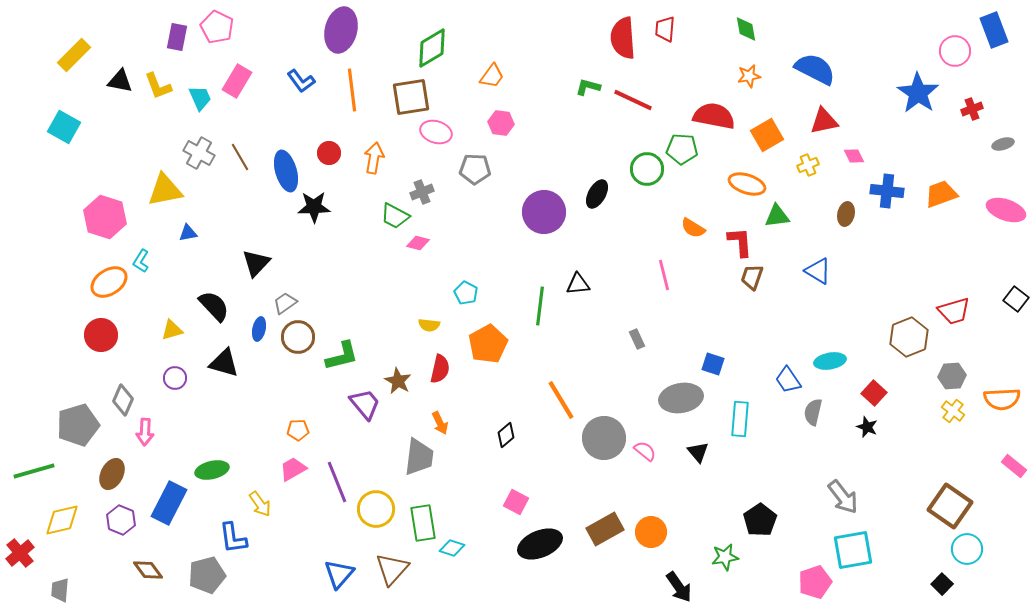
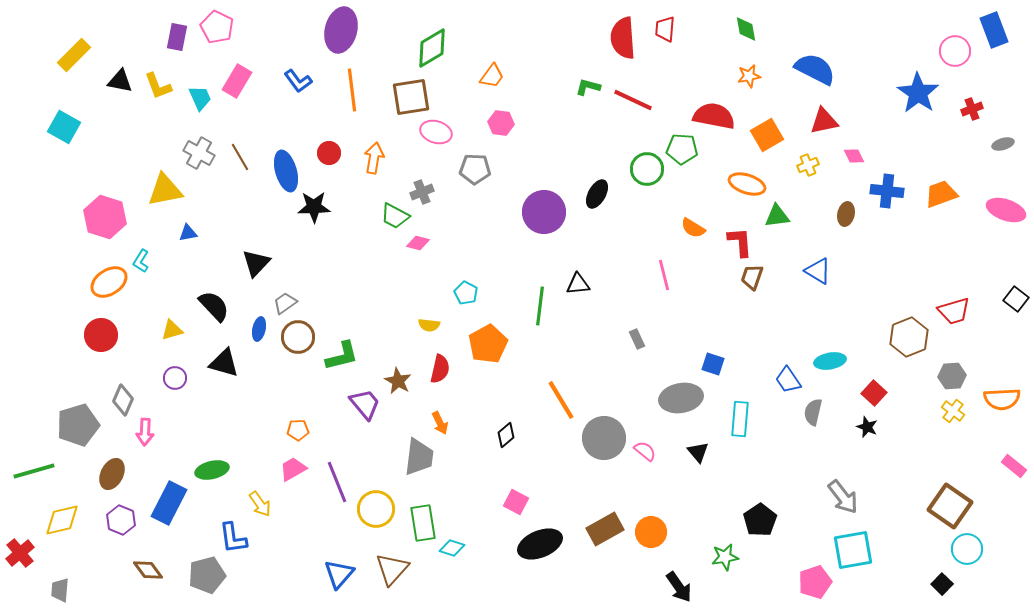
blue L-shape at (301, 81): moved 3 px left
